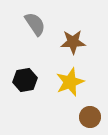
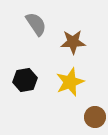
gray semicircle: moved 1 px right
brown circle: moved 5 px right
